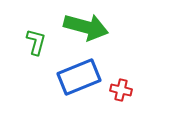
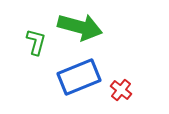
green arrow: moved 6 px left
red cross: rotated 25 degrees clockwise
